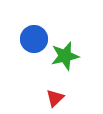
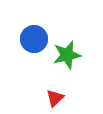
green star: moved 2 px right, 1 px up
